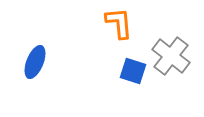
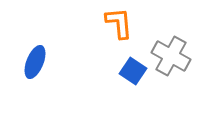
gray cross: rotated 9 degrees counterclockwise
blue square: rotated 16 degrees clockwise
